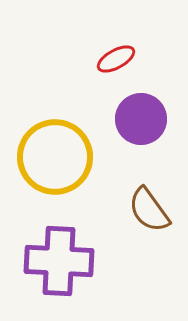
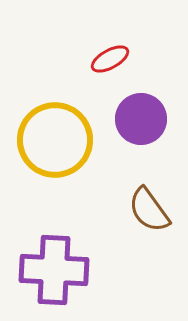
red ellipse: moved 6 px left
yellow circle: moved 17 px up
purple cross: moved 5 px left, 9 px down
